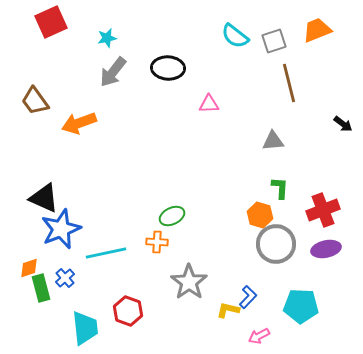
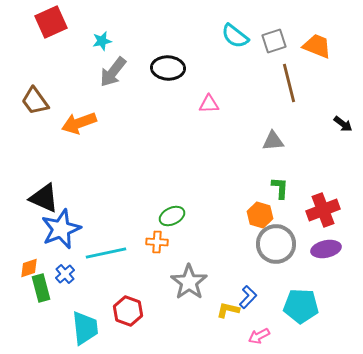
orange trapezoid: moved 16 px down; rotated 44 degrees clockwise
cyan star: moved 5 px left, 3 px down
blue cross: moved 4 px up
